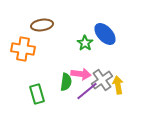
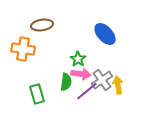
green star: moved 7 px left, 16 px down
